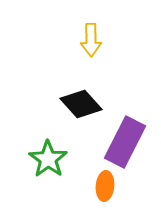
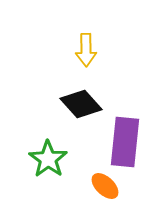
yellow arrow: moved 5 px left, 10 px down
purple rectangle: rotated 21 degrees counterclockwise
orange ellipse: rotated 52 degrees counterclockwise
